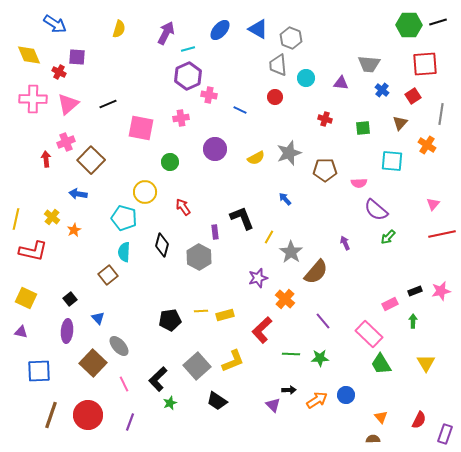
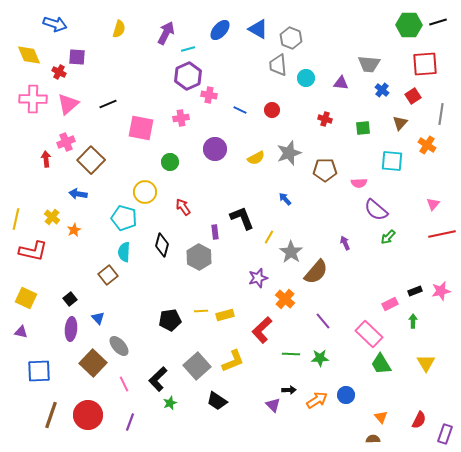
blue arrow at (55, 24): rotated 15 degrees counterclockwise
red circle at (275, 97): moved 3 px left, 13 px down
purple ellipse at (67, 331): moved 4 px right, 2 px up
